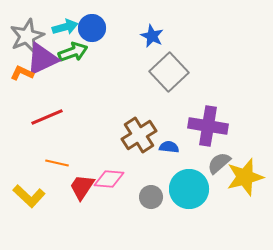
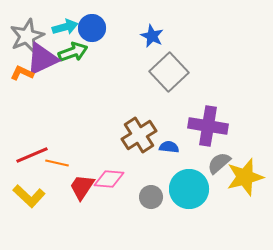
red line: moved 15 px left, 38 px down
